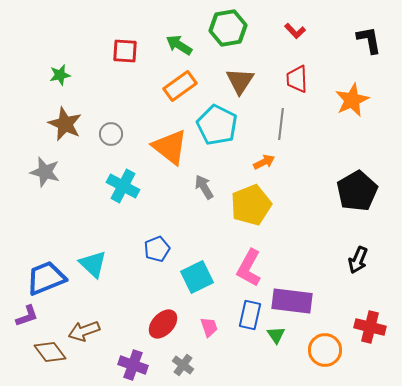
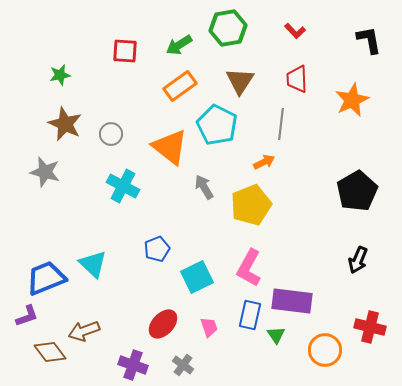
green arrow: rotated 64 degrees counterclockwise
